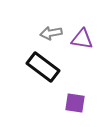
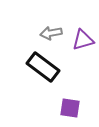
purple triangle: moved 1 px right, 1 px down; rotated 25 degrees counterclockwise
purple square: moved 5 px left, 5 px down
